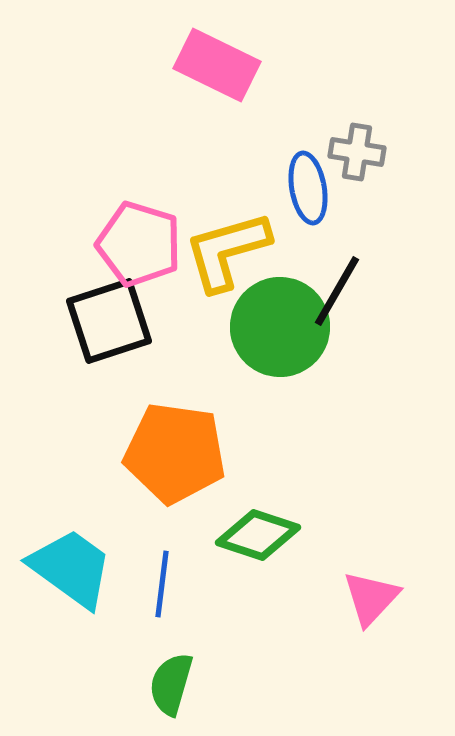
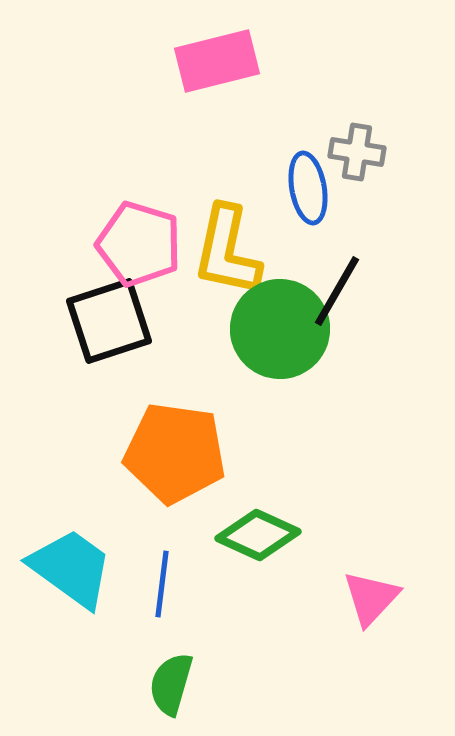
pink rectangle: moved 4 px up; rotated 40 degrees counterclockwise
yellow L-shape: rotated 62 degrees counterclockwise
green circle: moved 2 px down
green diamond: rotated 6 degrees clockwise
